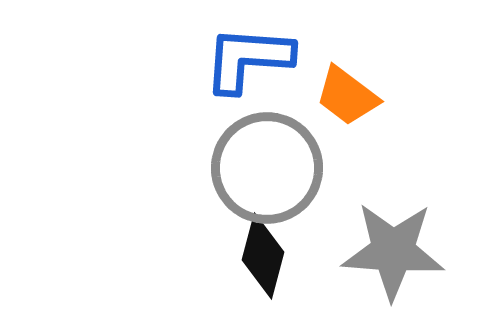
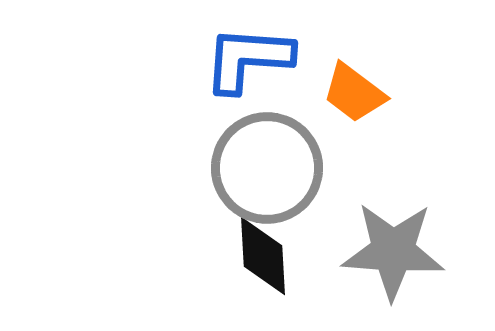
orange trapezoid: moved 7 px right, 3 px up
black diamond: rotated 18 degrees counterclockwise
